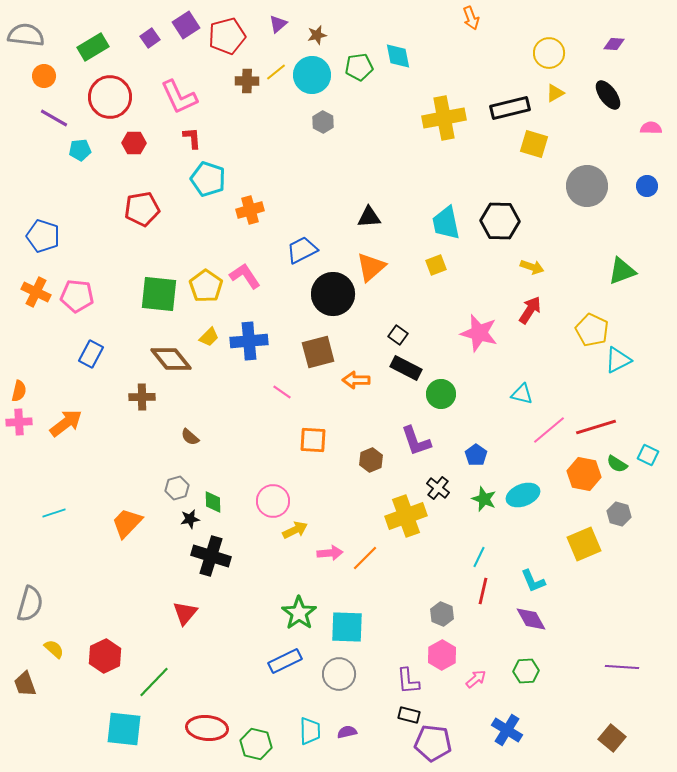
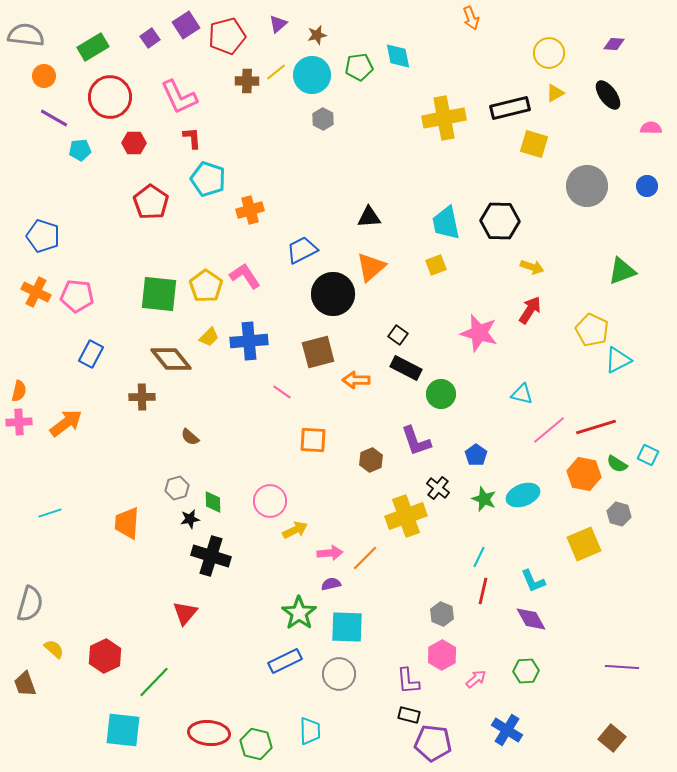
gray hexagon at (323, 122): moved 3 px up
red pentagon at (142, 209): moved 9 px right, 7 px up; rotated 28 degrees counterclockwise
pink circle at (273, 501): moved 3 px left
cyan line at (54, 513): moved 4 px left
orange trapezoid at (127, 523): rotated 40 degrees counterclockwise
red ellipse at (207, 728): moved 2 px right, 5 px down
cyan square at (124, 729): moved 1 px left, 1 px down
purple semicircle at (347, 732): moved 16 px left, 148 px up
